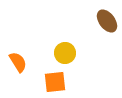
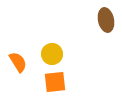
brown ellipse: moved 1 px left, 1 px up; rotated 25 degrees clockwise
yellow circle: moved 13 px left, 1 px down
